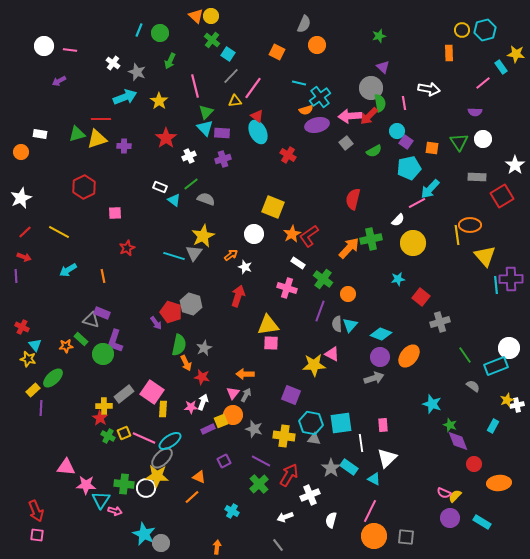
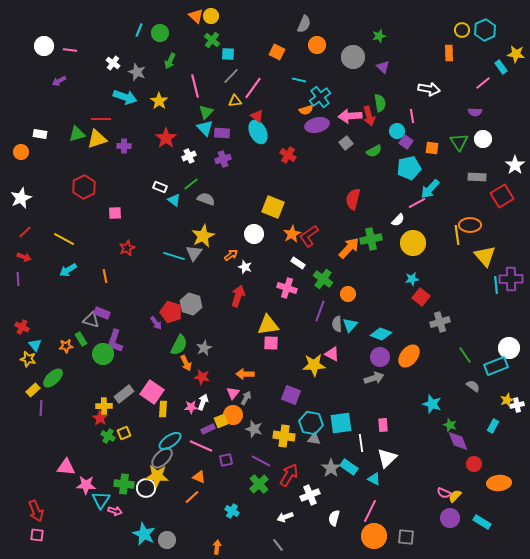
cyan hexagon at (485, 30): rotated 10 degrees counterclockwise
cyan square at (228, 54): rotated 32 degrees counterclockwise
cyan line at (299, 83): moved 3 px up
gray circle at (371, 88): moved 18 px left, 31 px up
cyan arrow at (125, 97): rotated 40 degrees clockwise
pink line at (404, 103): moved 8 px right, 13 px down
red arrow at (369, 116): rotated 60 degrees counterclockwise
yellow line at (59, 232): moved 5 px right, 7 px down
purple line at (16, 276): moved 2 px right, 3 px down
orange line at (103, 276): moved 2 px right
cyan star at (398, 279): moved 14 px right
green rectangle at (81, 339): rotated 16 degrees clockwise
green semicircle at (179, 345): rotated 15 degrees clockwise
gray arrow at (246, 395): moved 3 px down
pink line at (144, 438): moved 57 px right, 8 px down
purple square at (224, 461): moved 2 px right, 1 px up; rotated 16 degrees clockwise
white semicircle at (331, 520): moved 3 px right, 2 px up
gray circle at (161, 543): moved 6 px right, 3 px up
